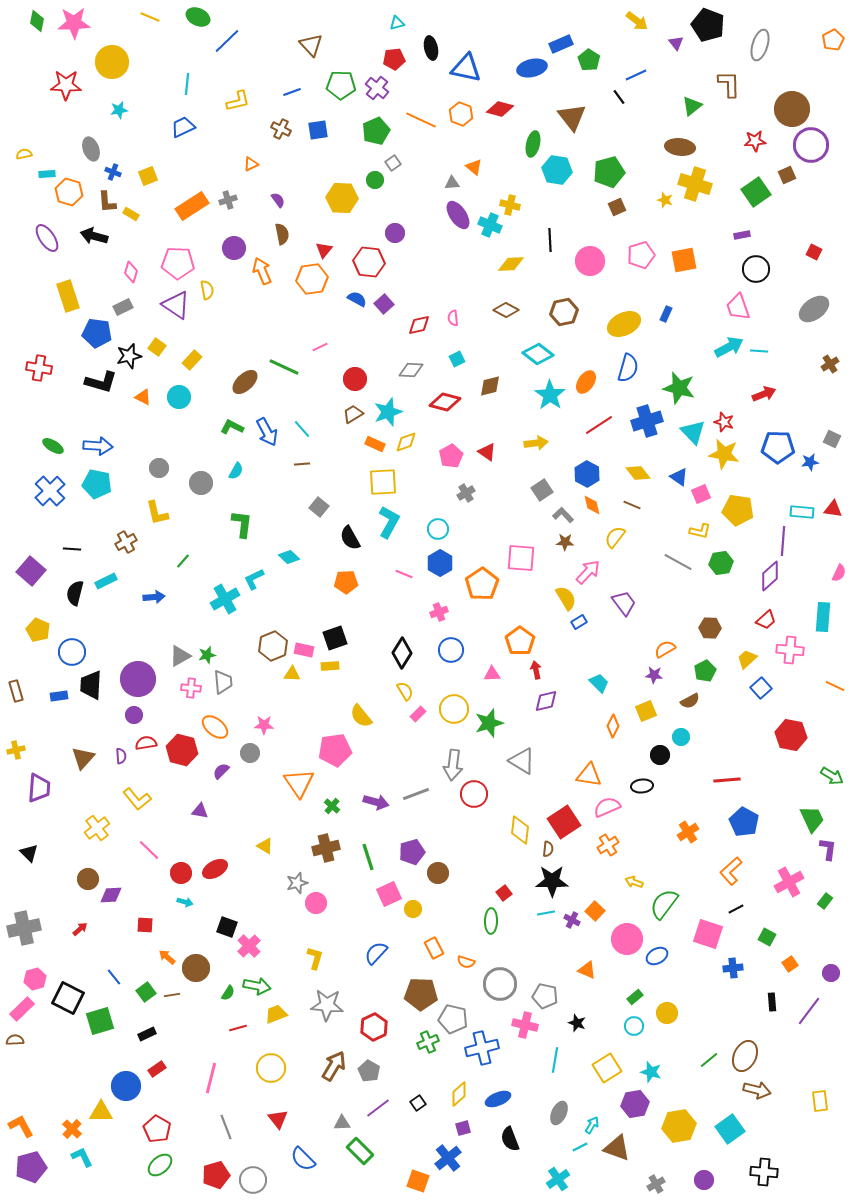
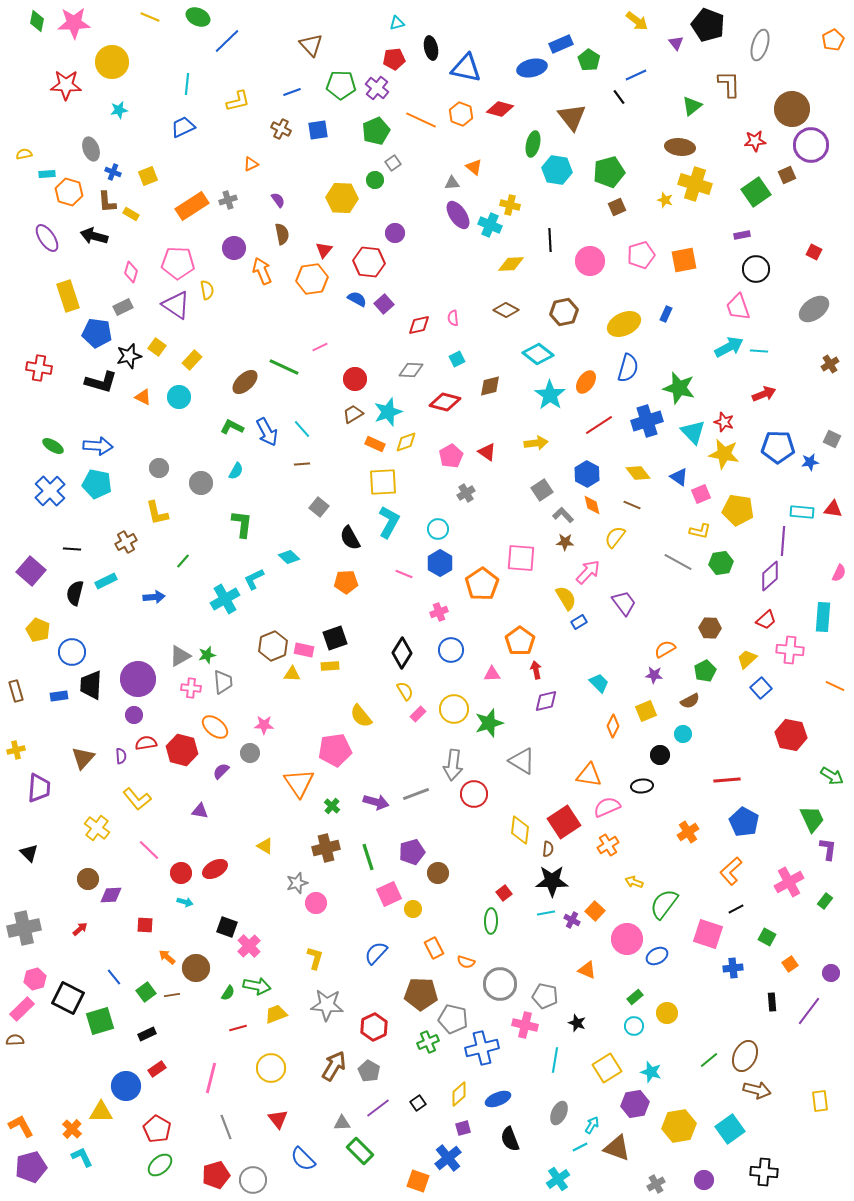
cyan circle at (681, 737): moved 2 px right, 3 px up
yellow cross at (97, 828): rotated 15 degrees counterclockwise
